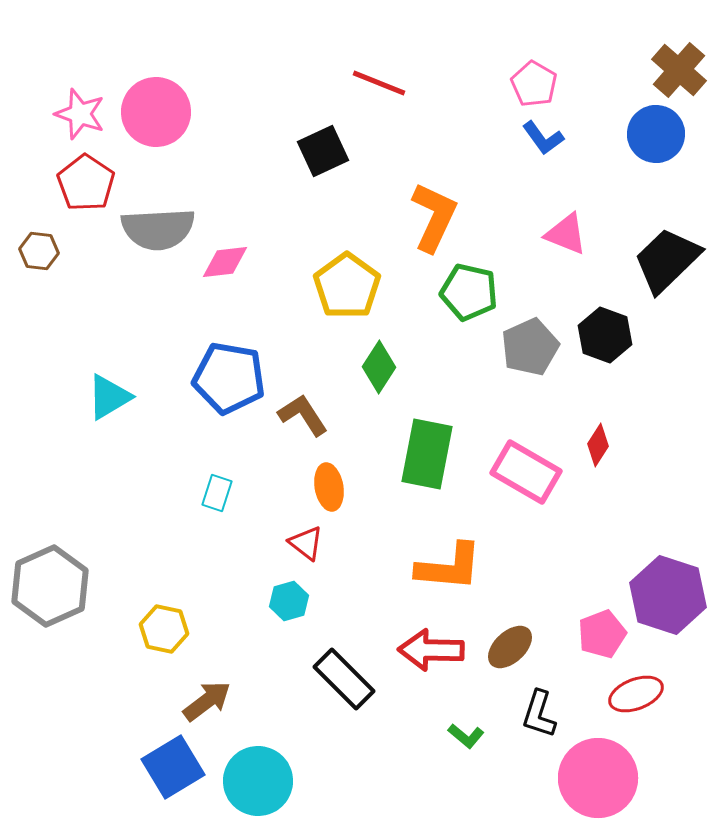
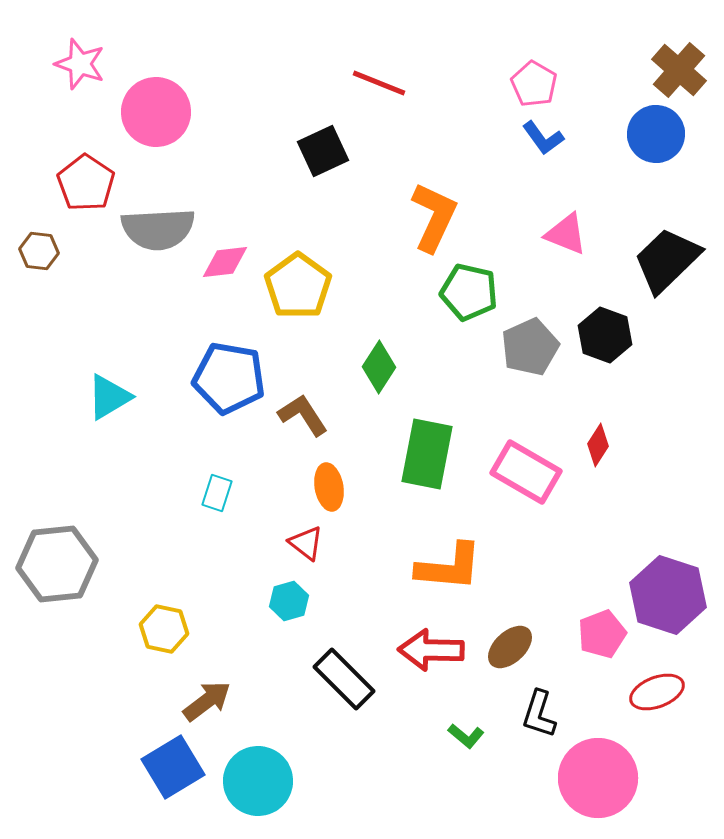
pink star at (80, 114): moved 50 px up
yellow pentagon at (347, 286): moved 49 px left
gray hexagon at (50, 586): moved 7 px right, 22 px up; rotated 18 degrees clockwise
red ellipse at (636, 694): moved 21 px right, 2 px up
